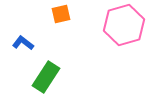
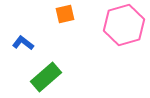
orange square: moved 4 px right
green rectangle: rotated 16 degrees clockwise
